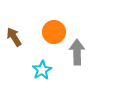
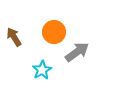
gray arrow: rotated 55 degrees clockwise
